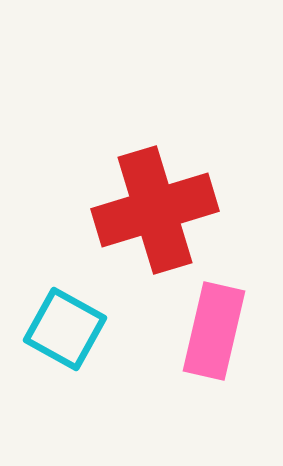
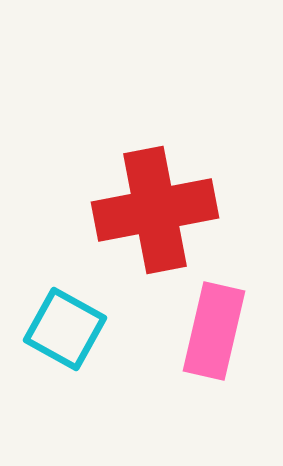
red cross: rotated 6 degrees clockwise
